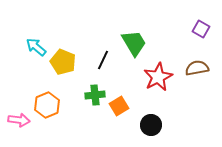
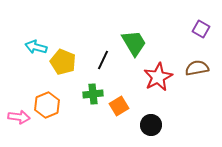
cyan arrow: rotated 25 degrees counterclockwise
green cross: moved 2 px left, 1 px up
pink arrow: moved 3 px up
